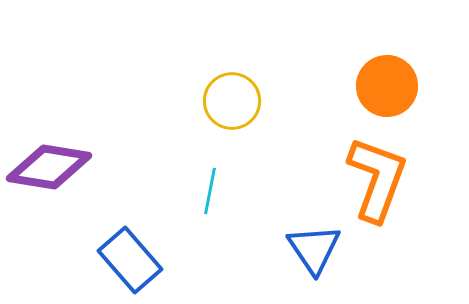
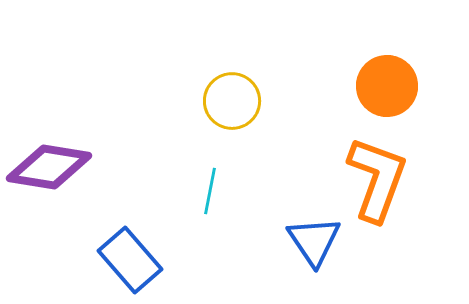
blue triangle: moved 8 px up
